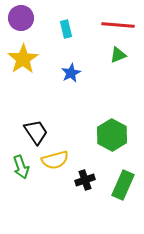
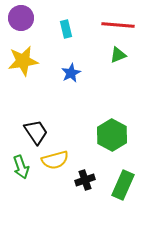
yellow star: moved 2 px down; rotated 24 degrees clockwise
